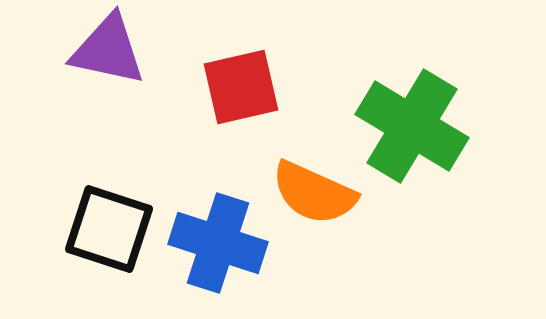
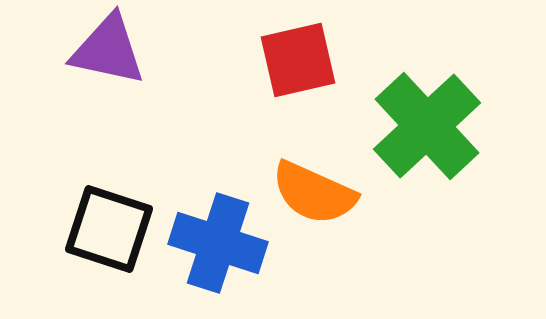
red square: moved 57 px right, 27 px up
green cross: moved 15 px right; rotated 16 degrees clockwise
